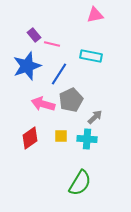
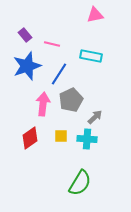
purple rectangle: moved 9 px left
pink arrow: rotated 80 degrees clockwise
